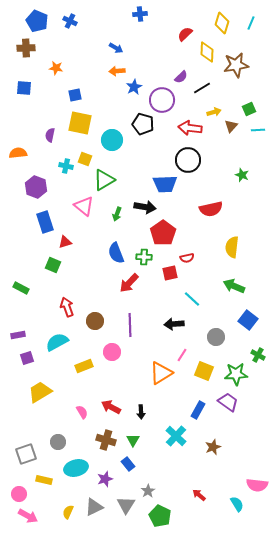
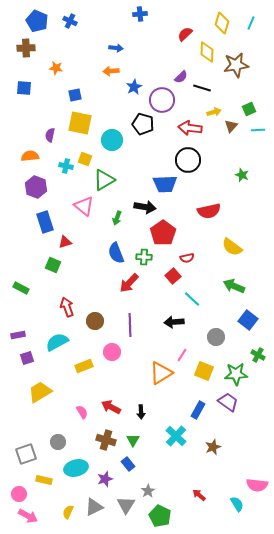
blue arrow at (116, 48): rotated 24 degrees counterclockwise
orange arrow at (117, 71): moved 6 px left
black line at (202, 88): rotated 48 degrees clockwise
orange semicircle at (18, 153): moved 12 px right, 3 px down
red semicircle at (211, 209): moved 2 px left, 2 px down
green arrow at (117, 214): moved 4 px down
yellow semicircle at (232, 247): rotated 60 degrees counterclockwise
red square at (170, 273): moved 3 px right, 3 px down; rotated 28 degrees counterclockwise
black arrow at (174, 324): moved 2 px up
